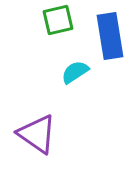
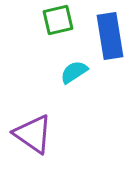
cyan semicircle: moved 1 px left
purple triangle: moved 4 px left
